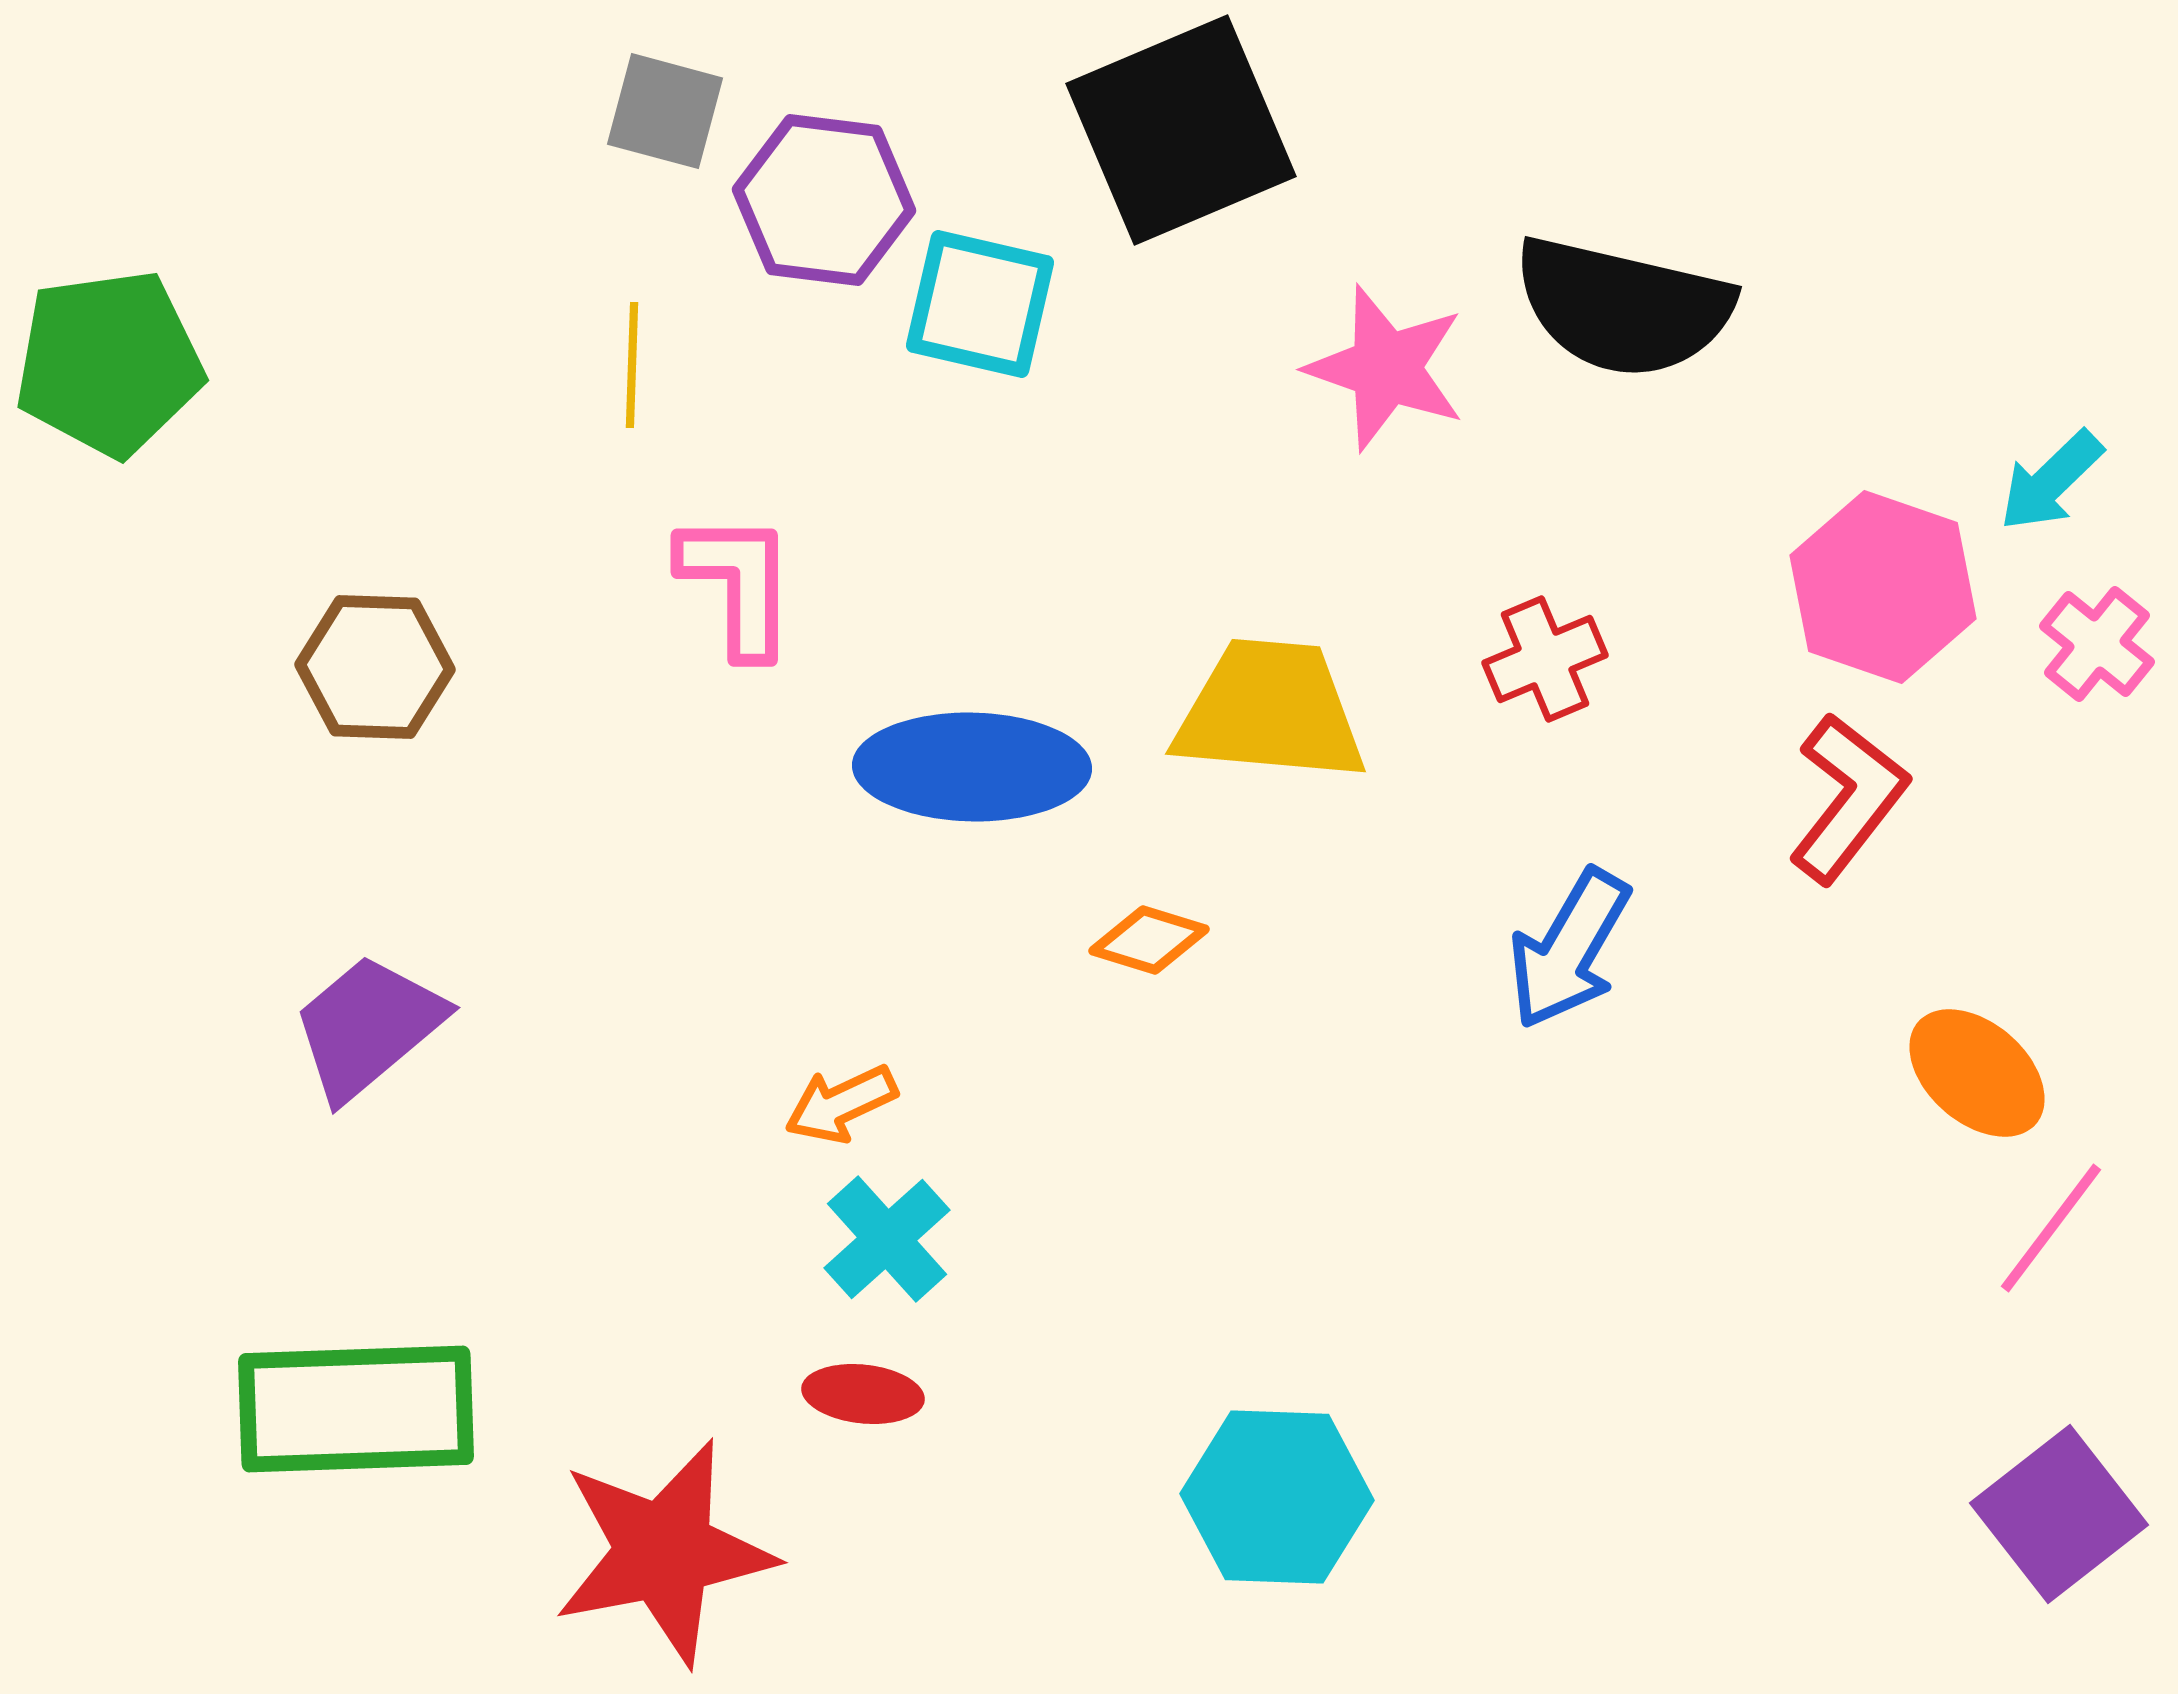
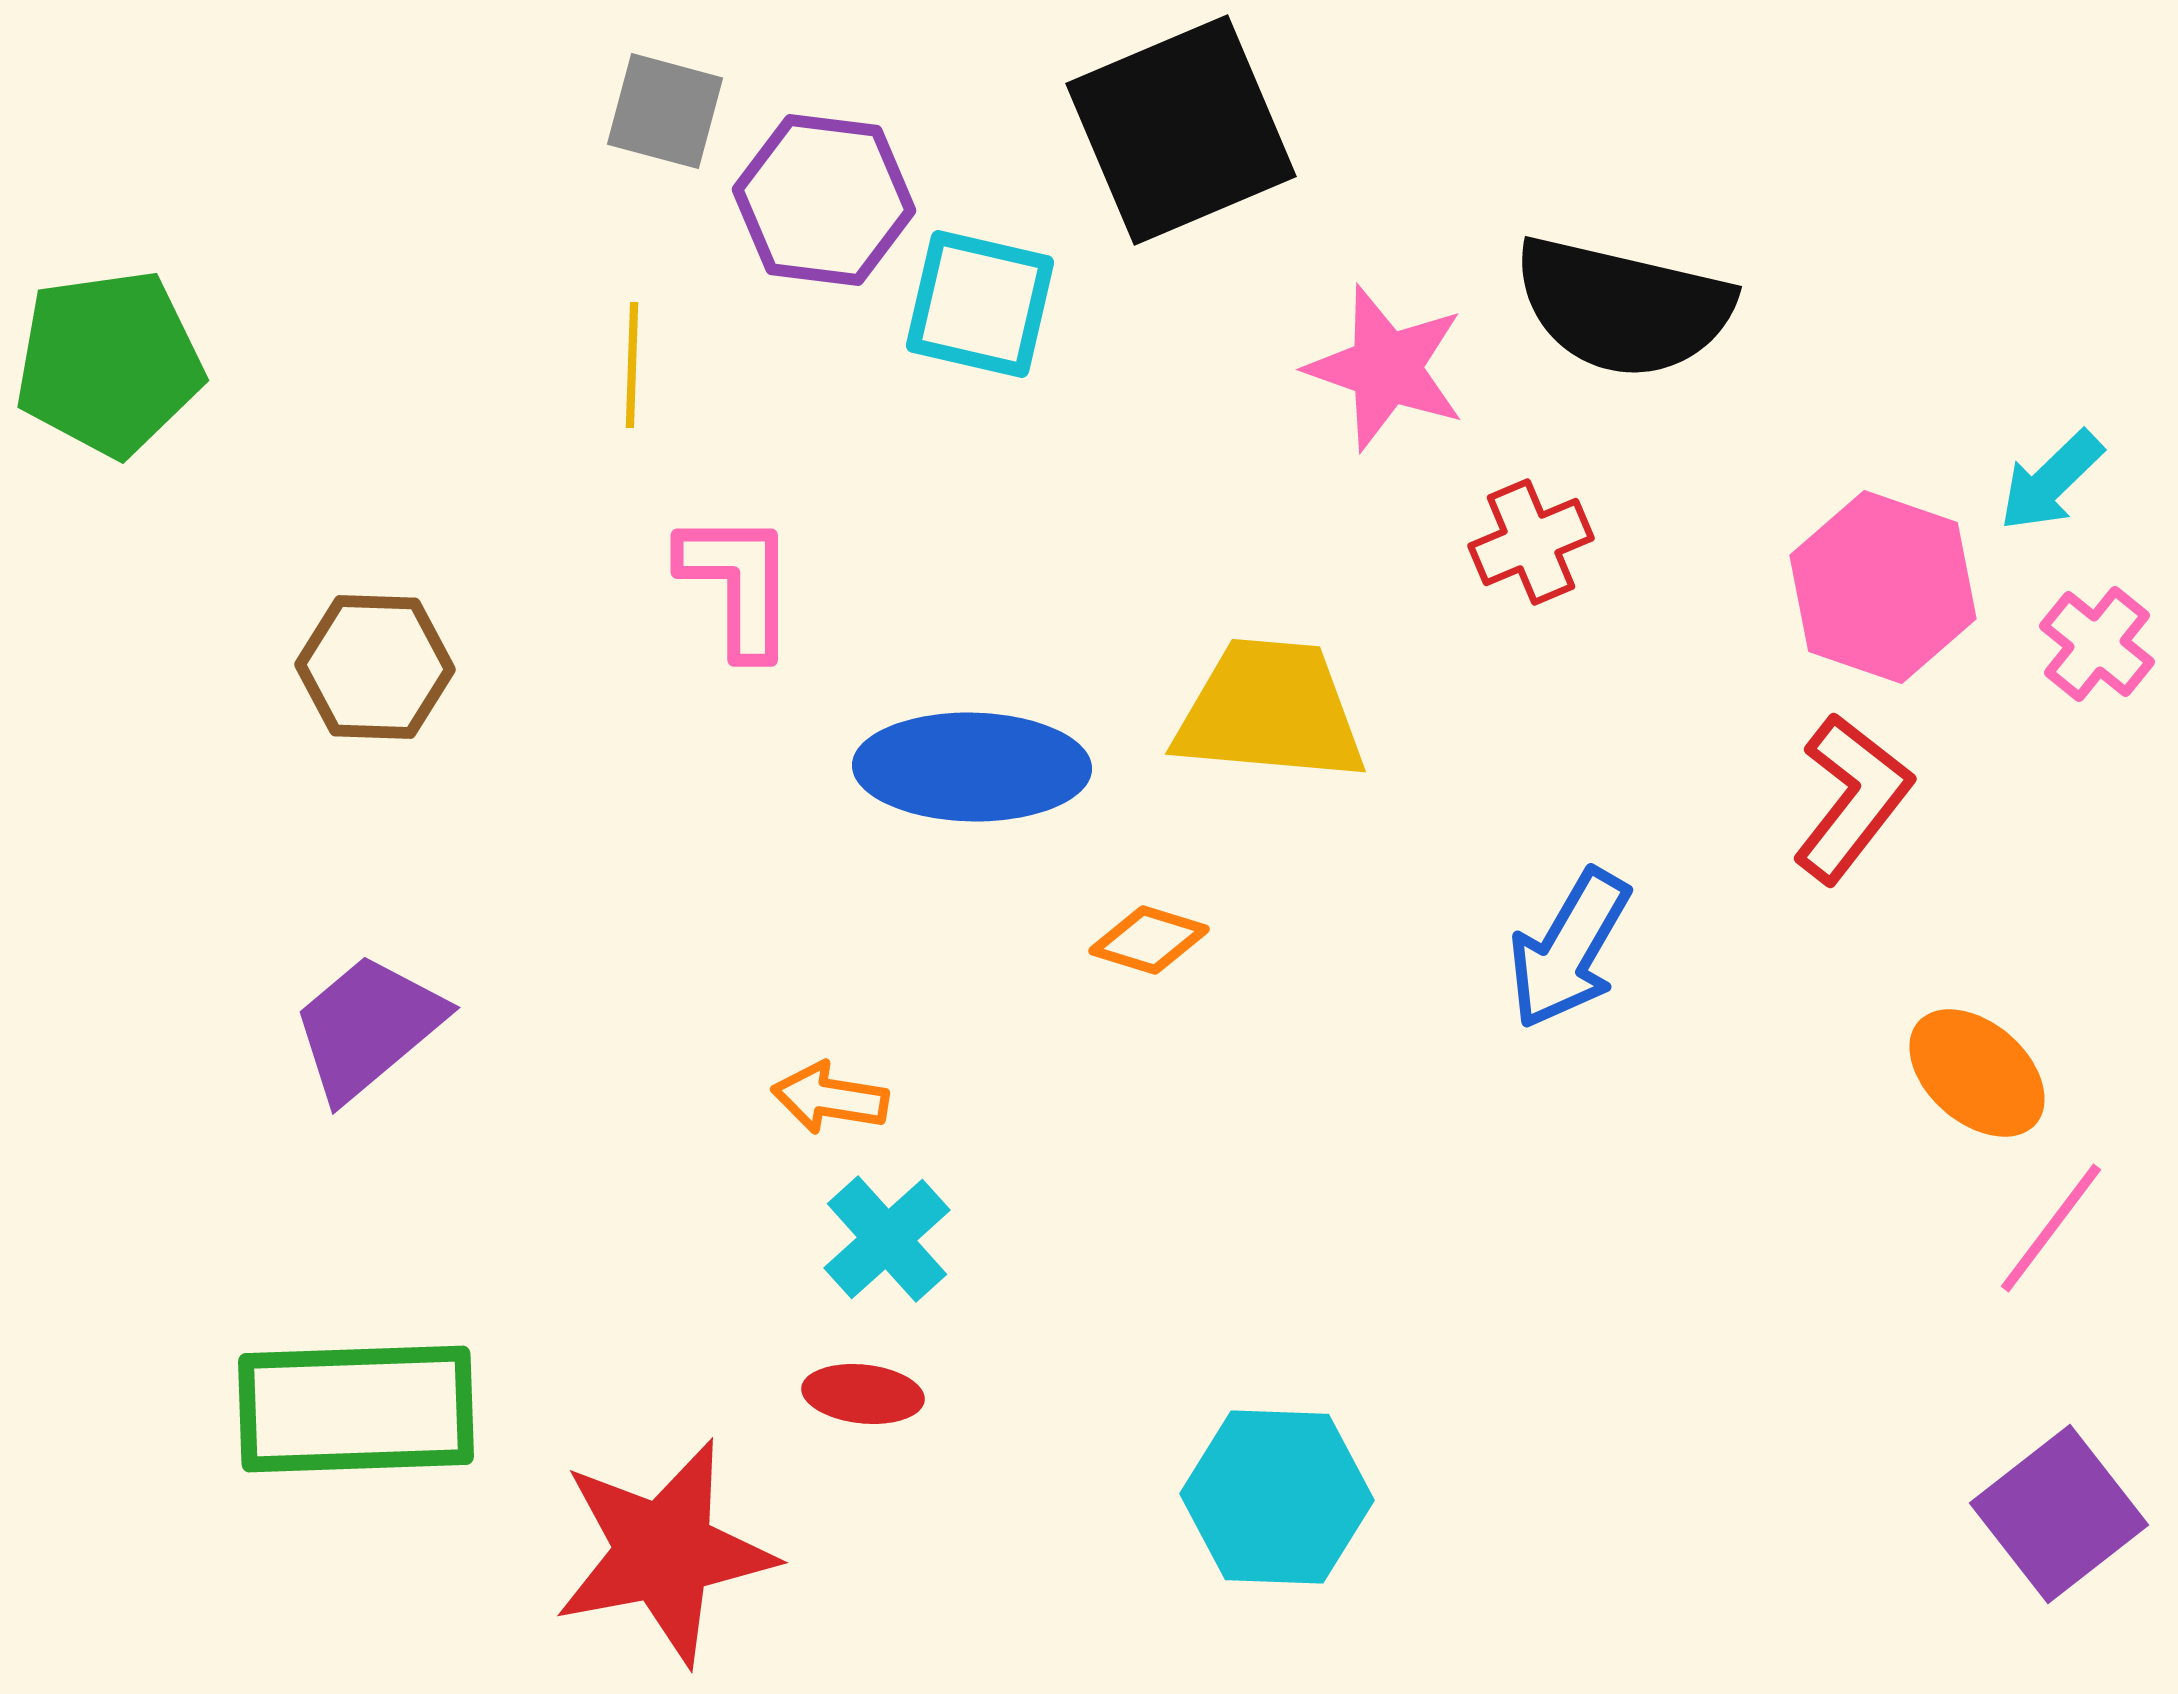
red cross: moved 14 px left, 117 px up
red L-shape: moved 4 px right
orange arrow: moved 11 px left, 6 px up; rotated 34 degrees clockwise
